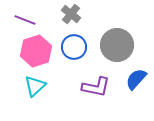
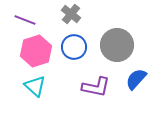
cyan triangle: rotated 35 degrees counterclockwise
